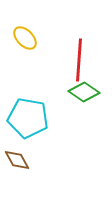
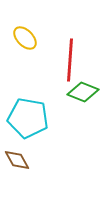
red line: moved 9 px left
green diamond: moved 1 px left; rotated 12 degrees counterclockwise
